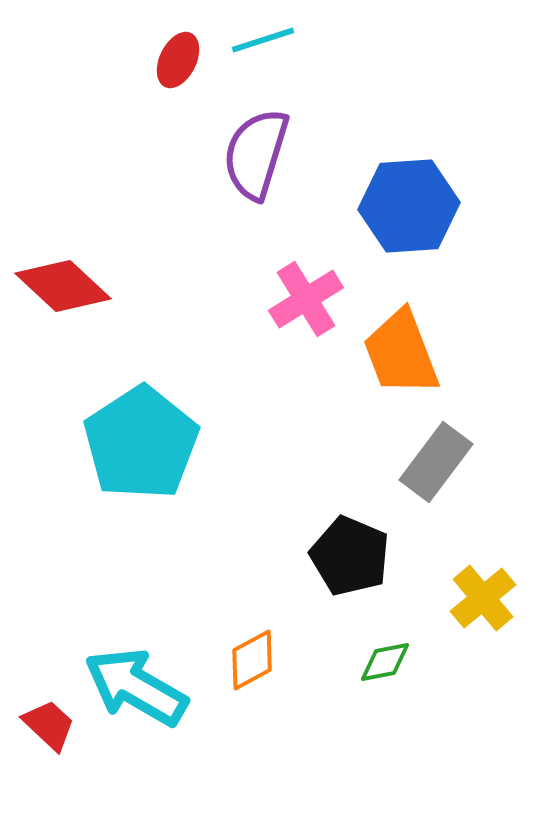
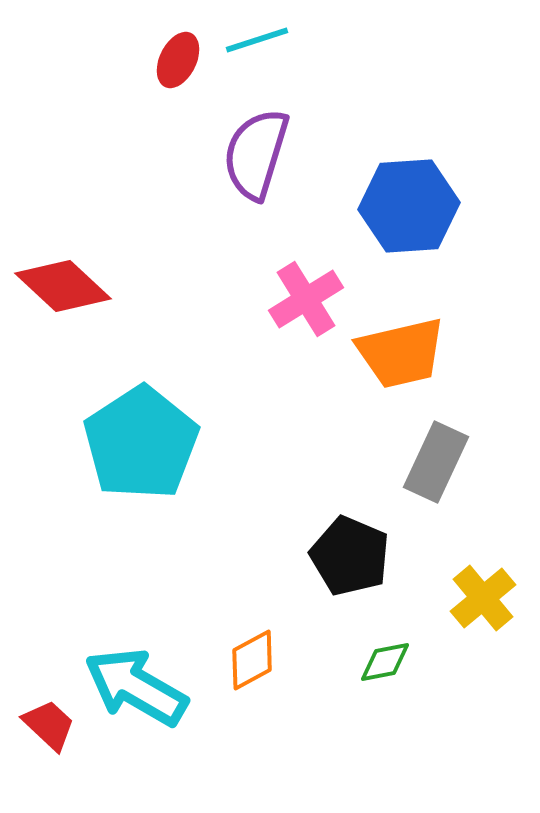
cyan line: moved 6 px left
orange trapezoid: rotated 82 degrees counterclockwise
gray rectangle: rotated 12 degrees counterclockwise
